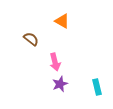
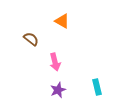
purple star: moved 2 px left, 6 px down
